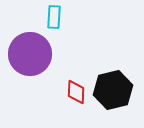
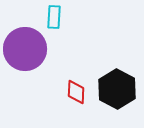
purple circle: moved 5 px left, 5 px up
black hexagon: moved 4 px right, 1 px up; rotated 18 degrees counterclockwise
